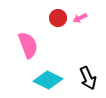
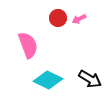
pink arrow: moved 1 px left, 1 px down
black arrow: moved 2 px right, 1 px down; rotated 35 degrees counterclockwise
